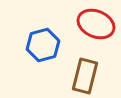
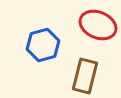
red ellipse: moved 2 px right, 1 px down
